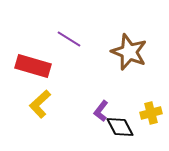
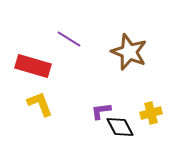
yellow L-shape: rotated 112 degrees clockwise
purple L-shape: rotated 45 degrees clockwise
